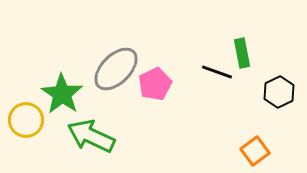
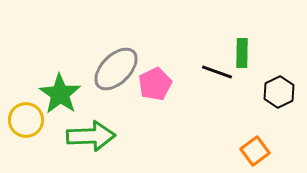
green rectangle: rotated 12 degrees clockwise
green star: moved 2 px left
green arrow: rotated 153 degrees clockwise
